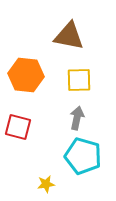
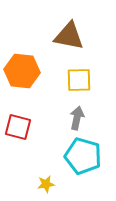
orange hexagon: moved 4 px left, 4 px up
